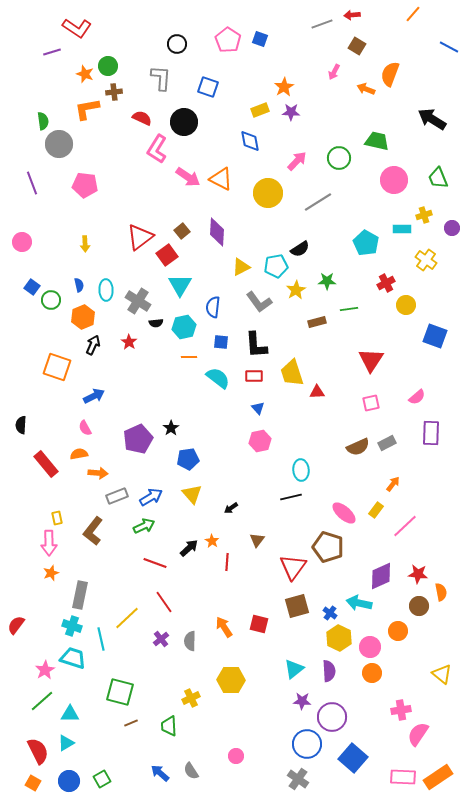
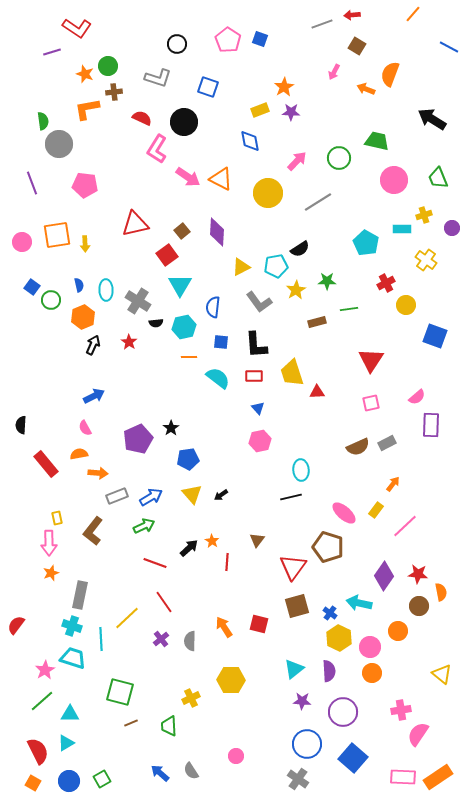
gray L-shape at (161, 78): moved 3 px left; rotated 104 degrees clockwise
red triangle at (140, 237): moved 5 px left, 13 px up; rotated 24 degrees clockwise
orange square at (57, 367): moved 132 px up; rotated 28 degrees counterclockwise
purple rectangle at (431, 433): moved 8 px up
black arrow at (231, 508): moved 10 px left, 13 px up
purple diamond at (381, 576): moved 3 px right; rotated 32 degrees counterclockwise
cyan line at (101, 639): rotated 10 degrees clockwise
purple circle at (332, 717): moved 11 px right, 5 px up
